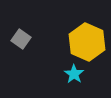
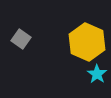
cyan star: moved 23 px right
